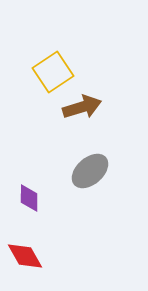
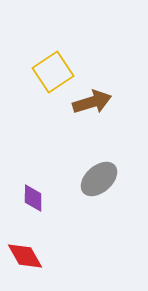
brown arrow: moved 10 px right, 5 px up
gray ellipse: moved 9 px right, 8 px down
purple diamond: moved 4 px right
